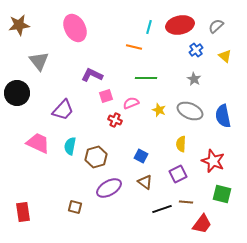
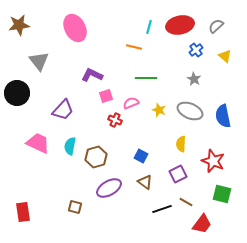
brown line: rotated 24 degrees clockwise
